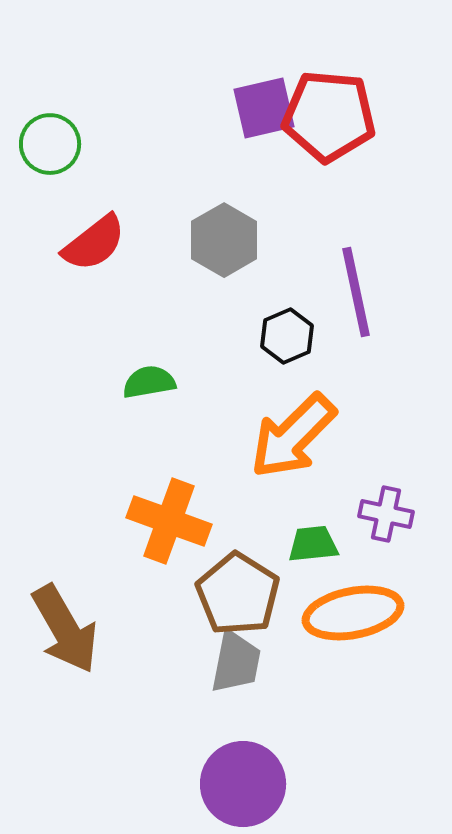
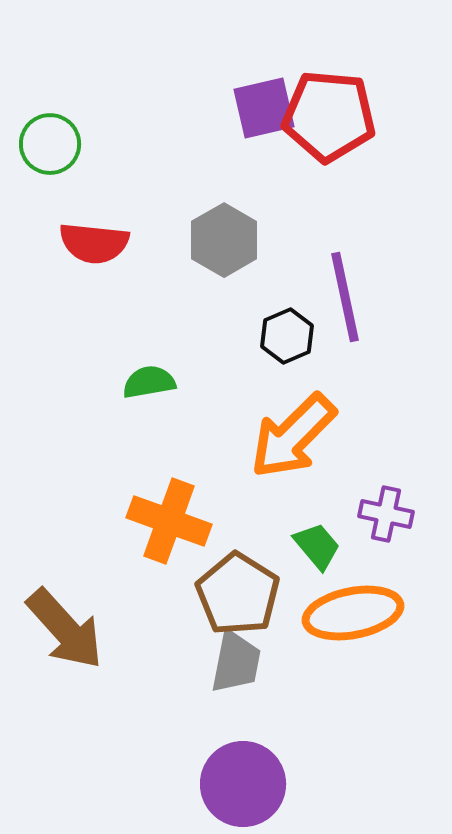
red semicircle: rotated 44 degrees clockwise
purple line: moved 11 px left, 5 px down
green trapezoid: moved 4 px right, 2 px down; rotated 56 degrees clockwise
brown arrow: rotated 12 degrees counterclockwise
